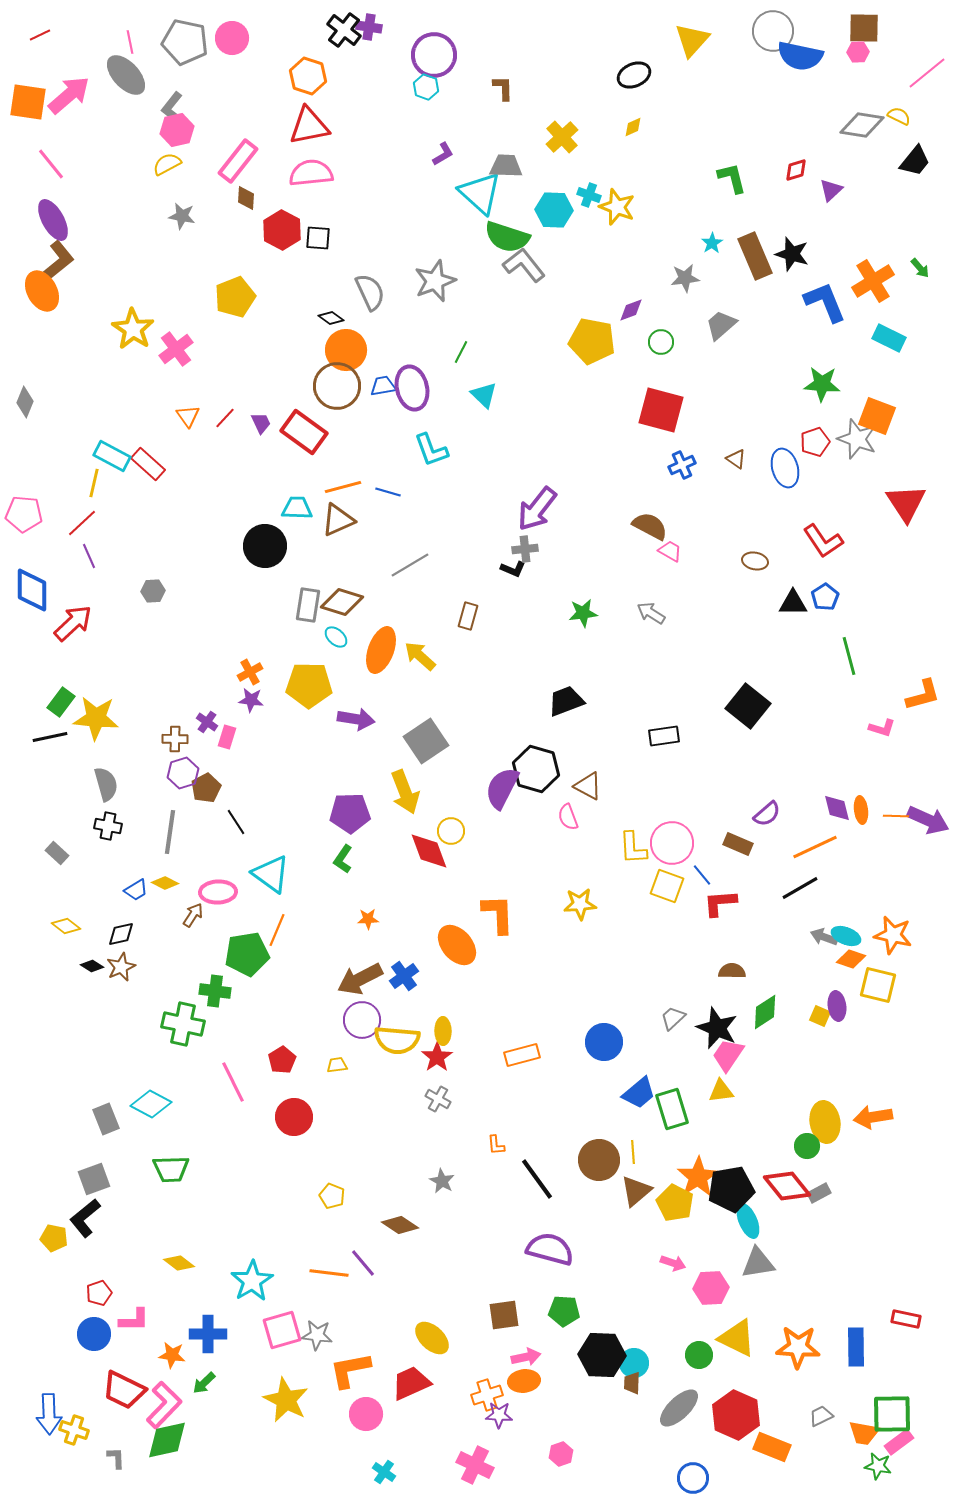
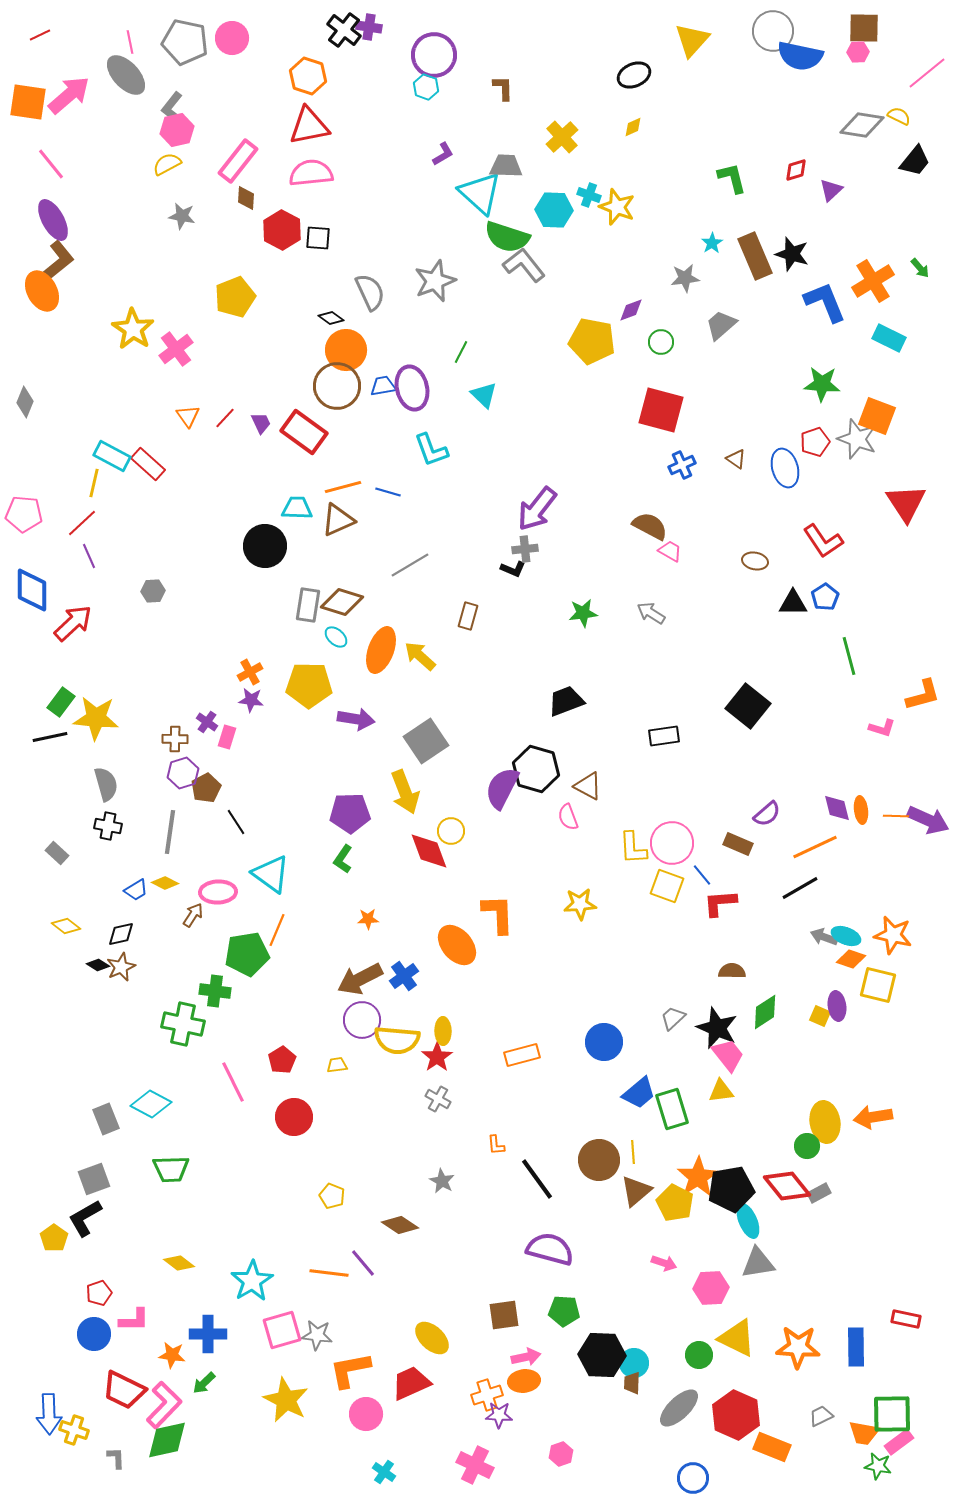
black diamond at (92, 966): moved 6 px right, 1 px up
pink trapezoid at (728, 1055): rotated 108 degrees clockwise
black L-shape at (85, 1218): rotated 9 degrees clockwise
yellow pentagon at (54, 1238): rotated 24 degrees clockwise
pink arrow at (673, 1263): moved 9 px left
